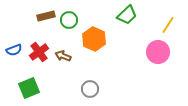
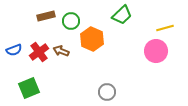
green trapezoid: moved 5 px left
green circle: moved 2 px right, 1 px down
yellow line: moved 3 px left, 3 px down; rotated 42 degrees clockwise
orange hexagon: moved 2 px left
pink circle: moved 2 px left, 1 px up
brown arrow: moved 2 px left, 5 px up
gray circle: moved 17 px right, 3 px down
